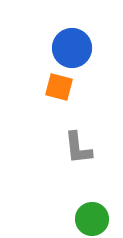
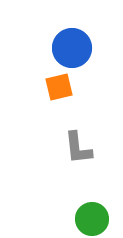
orange square: rotated 28 degrees counterclockwise
